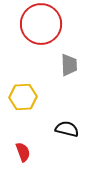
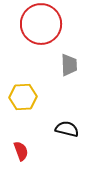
red semicircle: moved 2 px left, 1 px up
